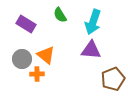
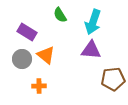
purple rectangle: moved 1 px right, 8 px down
orange cross: moved 2 px right, 12 px down
brown pentagon: rotated 15 degrees clockwise
